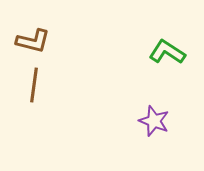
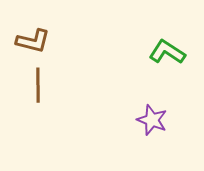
brown line: moved 4 px right; rotated 8 degrees counterclockwise
purple star: moved 2 px left, 1 px up
